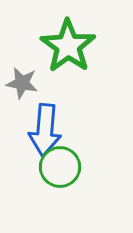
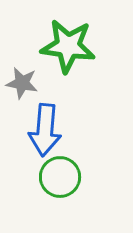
green star: rotated 28 degrees counterclockwise
green circle: moved 10 px down
